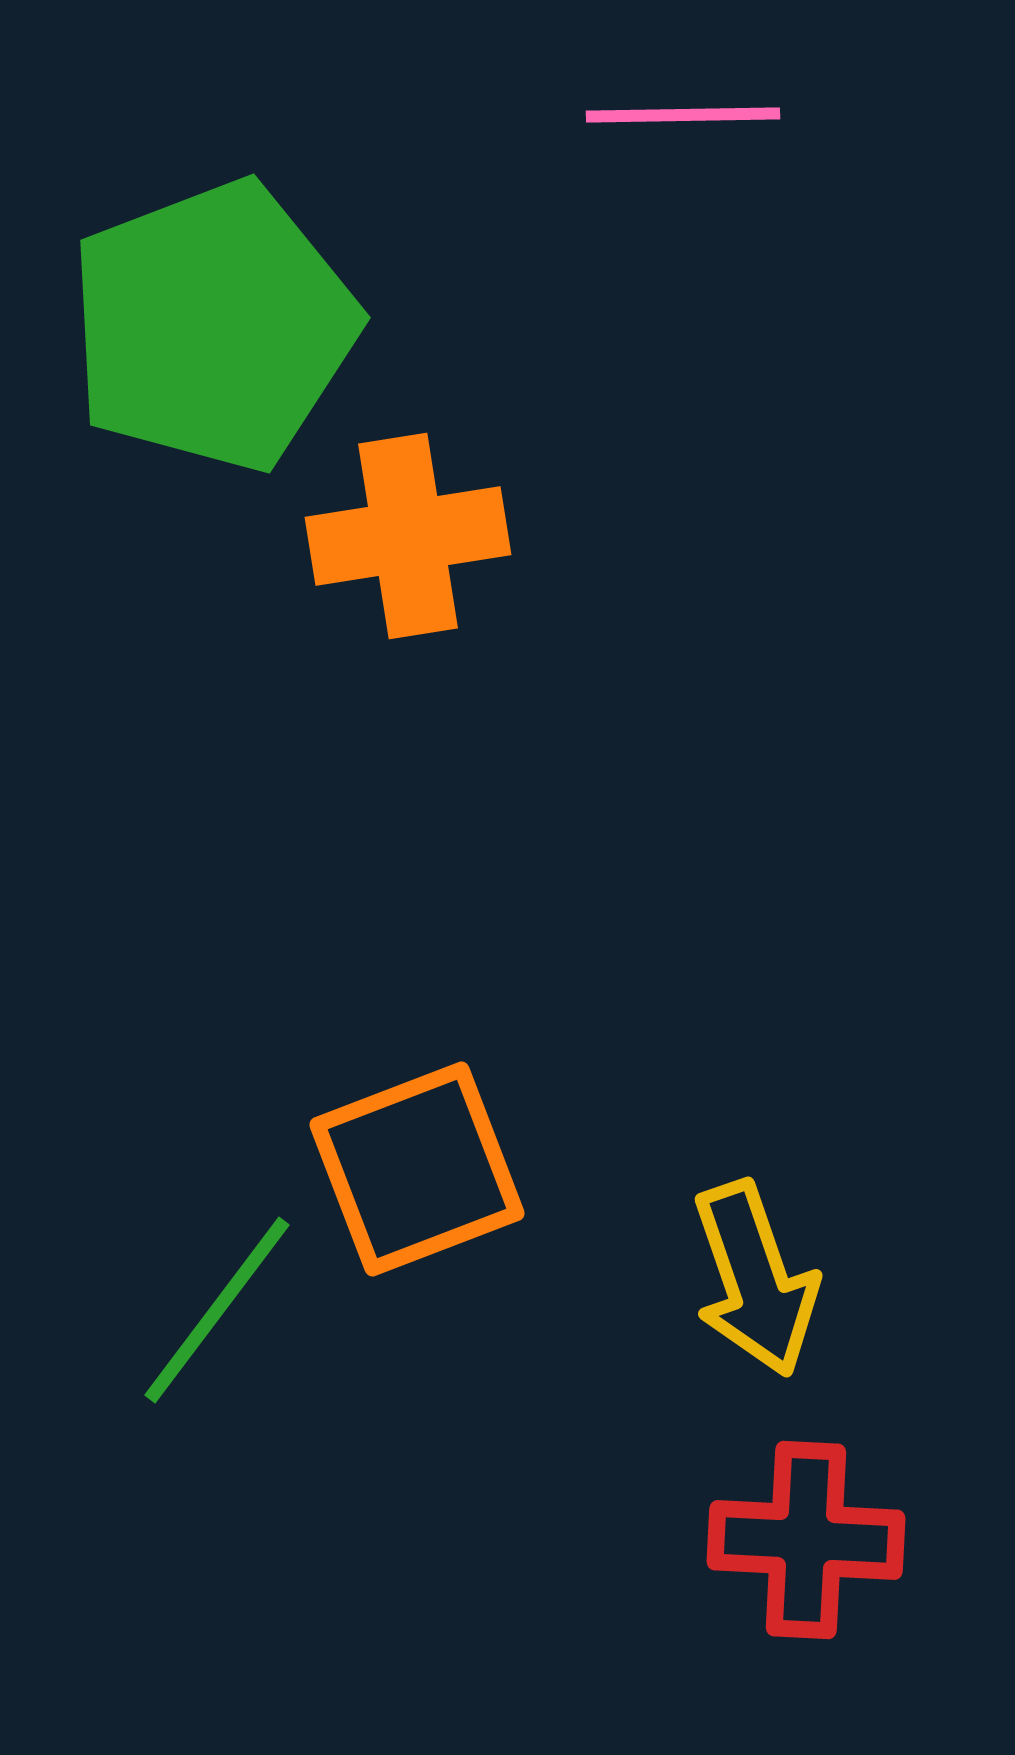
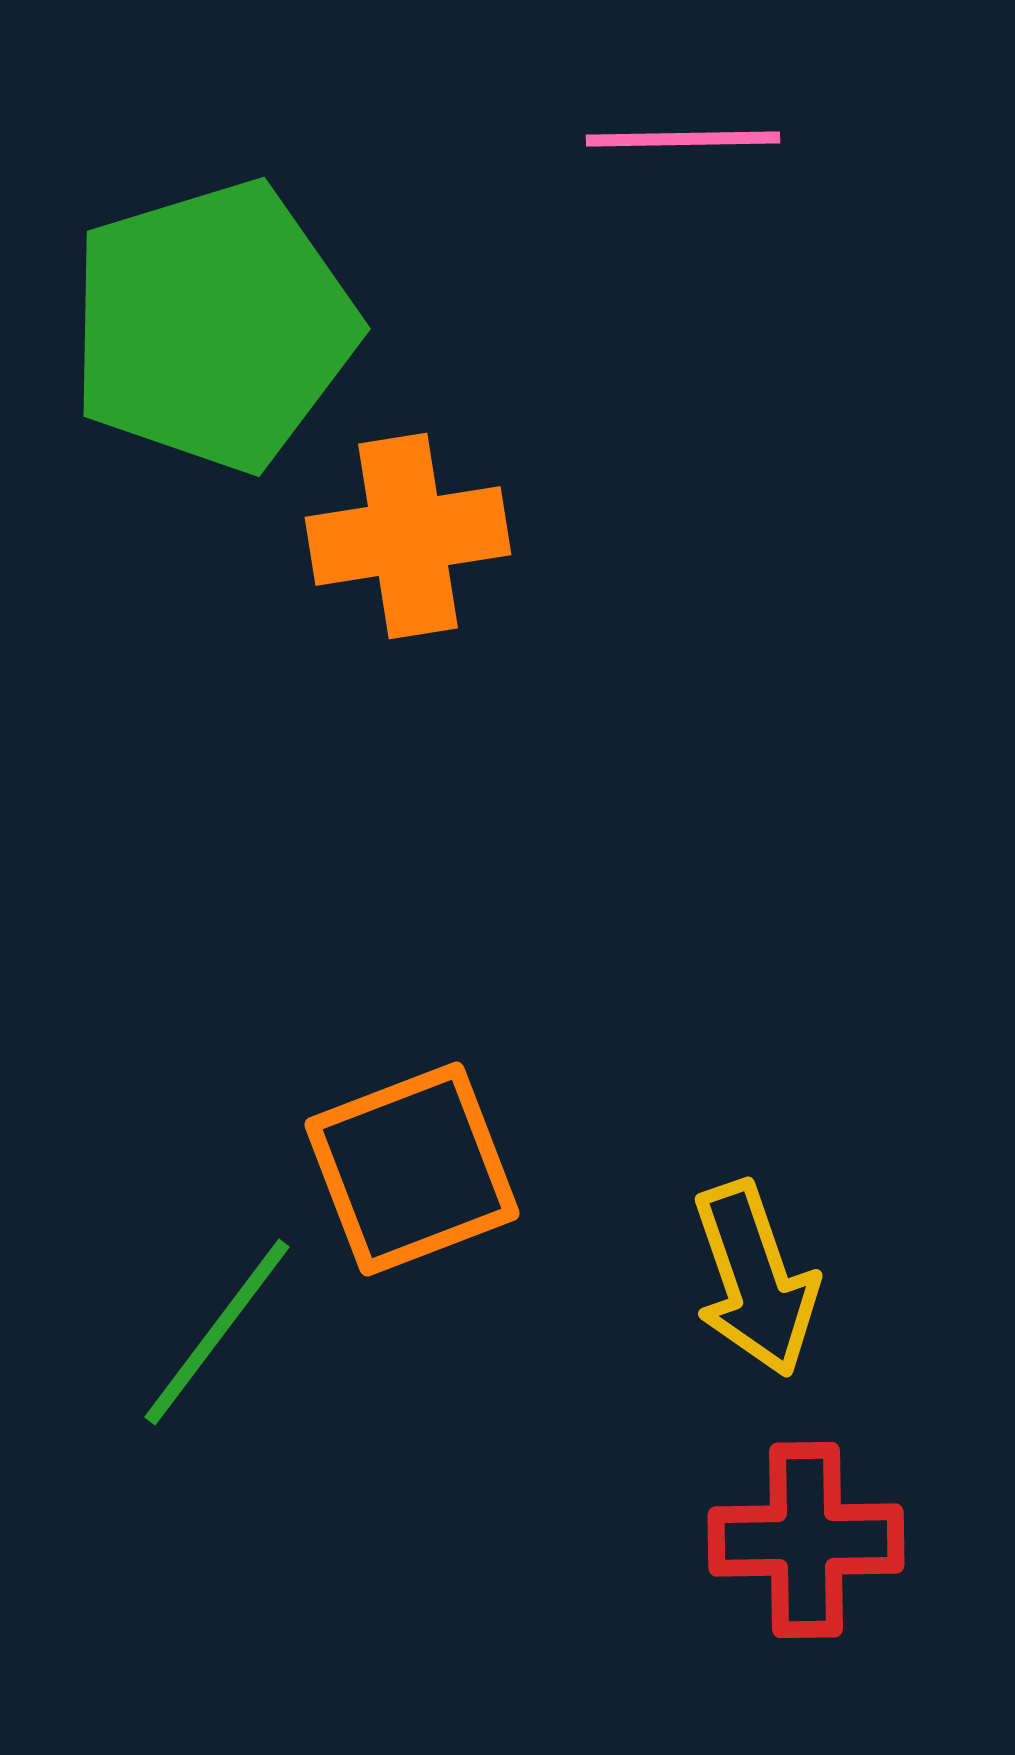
pink line: moved 24 px down
green pentagon: rotated 4 degrees clockwise
orange square: moved 5 px left
green line: moved 22 px down
red cross: rotated 4 degrees counterclockwise
